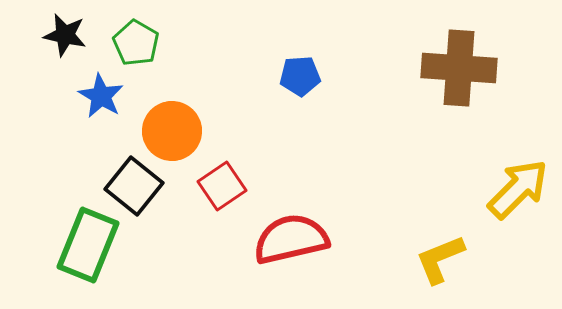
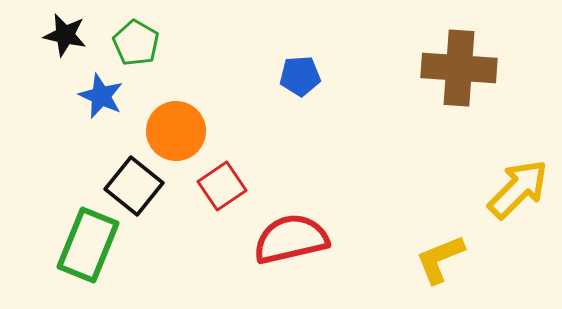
blue star: rotated 6 degrees counterclockwise
orange circle: moved 4 px right
